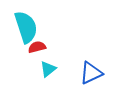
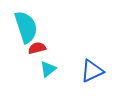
red semicircle: moved 1 px down
blue triangle: moved 1 px right, 2 px up
